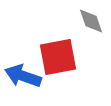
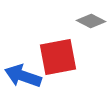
gray diamond: rotated 44 degrees counterclockwise
